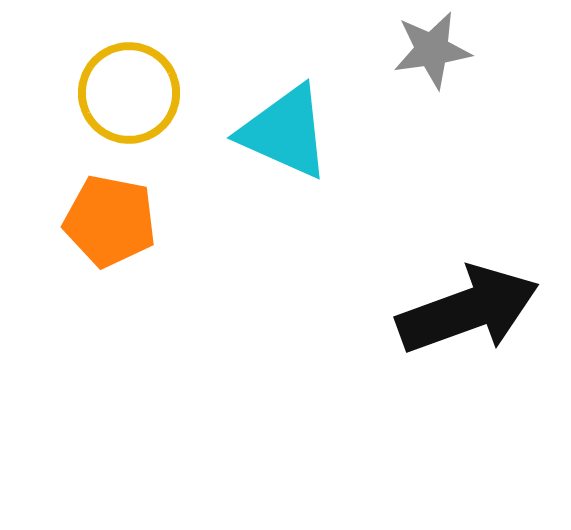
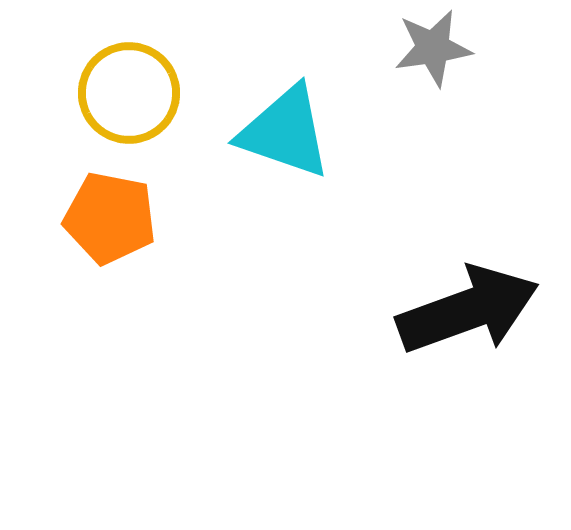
gray star: moved 1 px right, 2 px up
cyan triangle: rotated 5 degrees counterclockwise
orange pentagon: moved 3 px up
